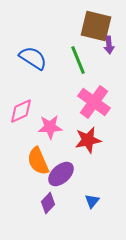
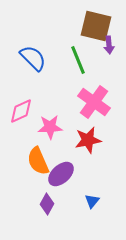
blue semicircle: rotated 12 degrees clockwise
purple diamond: moved 1 px left, 1 px down; rotated 15 degrees counterclockwise
